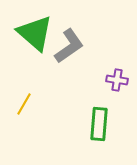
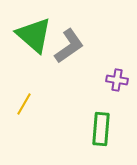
green triangle: moved 1 px left, 2 px down
green rectangle: moved 2 px right, 5 px down
